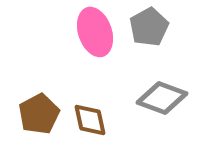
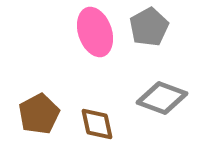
brown diamond: moved 7 px right, 4 px down
